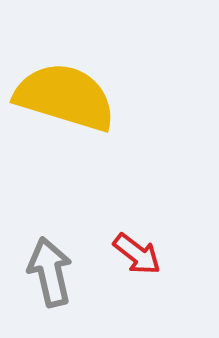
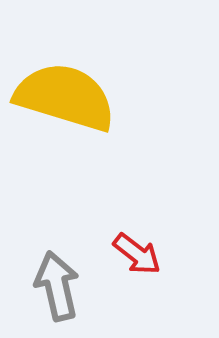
gray arrow: moved 7 px right, 14 px down
